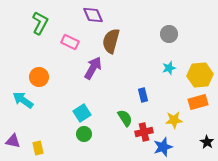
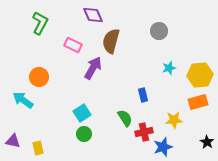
gray circle: moved 10 px left, 3 px up
pink rectangle: moved 3 px right, 3 px down
